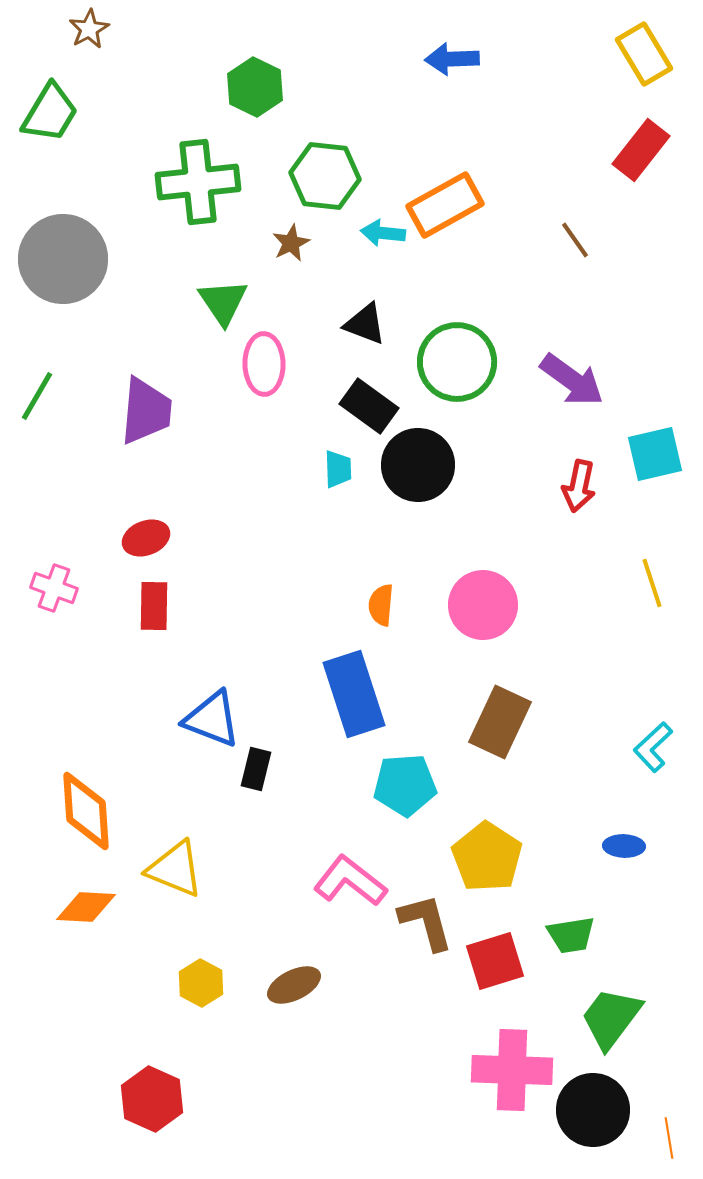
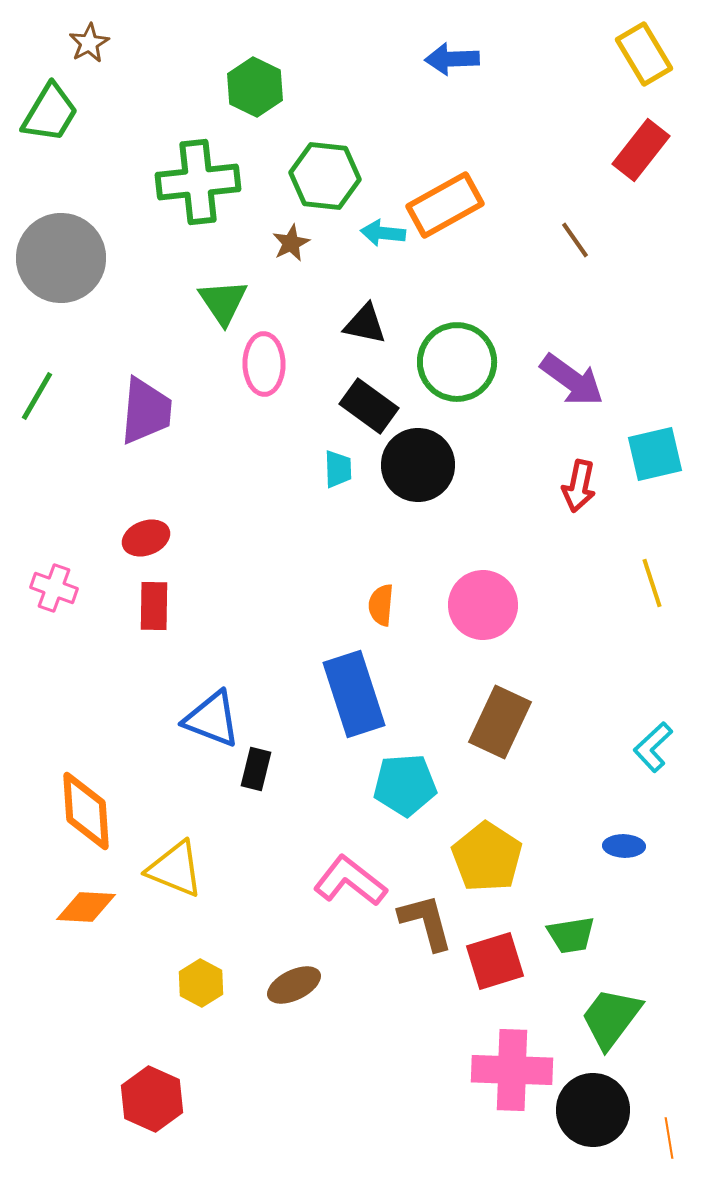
brown star at (89, 29): moved 14 px down
gray circle at (63, 259): moved 2 px left, 1 px up
black triangle at (365, 324): rotated 9 degrees counterclockwise
